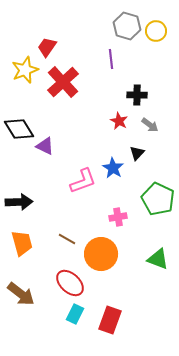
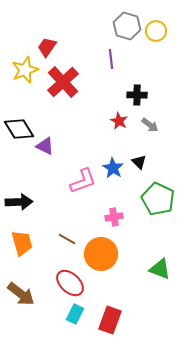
black triangle: moved 2 px right, 9 px down; rotated 28 degrees counterclockwise
pink cross: moved 4 px left
green triangle: moved 2 px right, 10 px down
